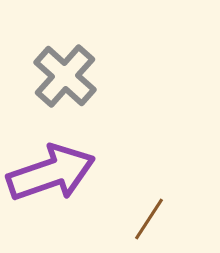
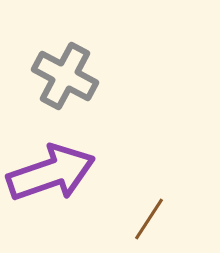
gray cross: rotated 14 degrees counterclockwise
